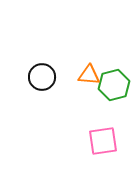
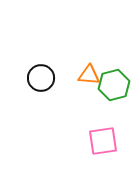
black circle: moved 1 px left, 1 px down
